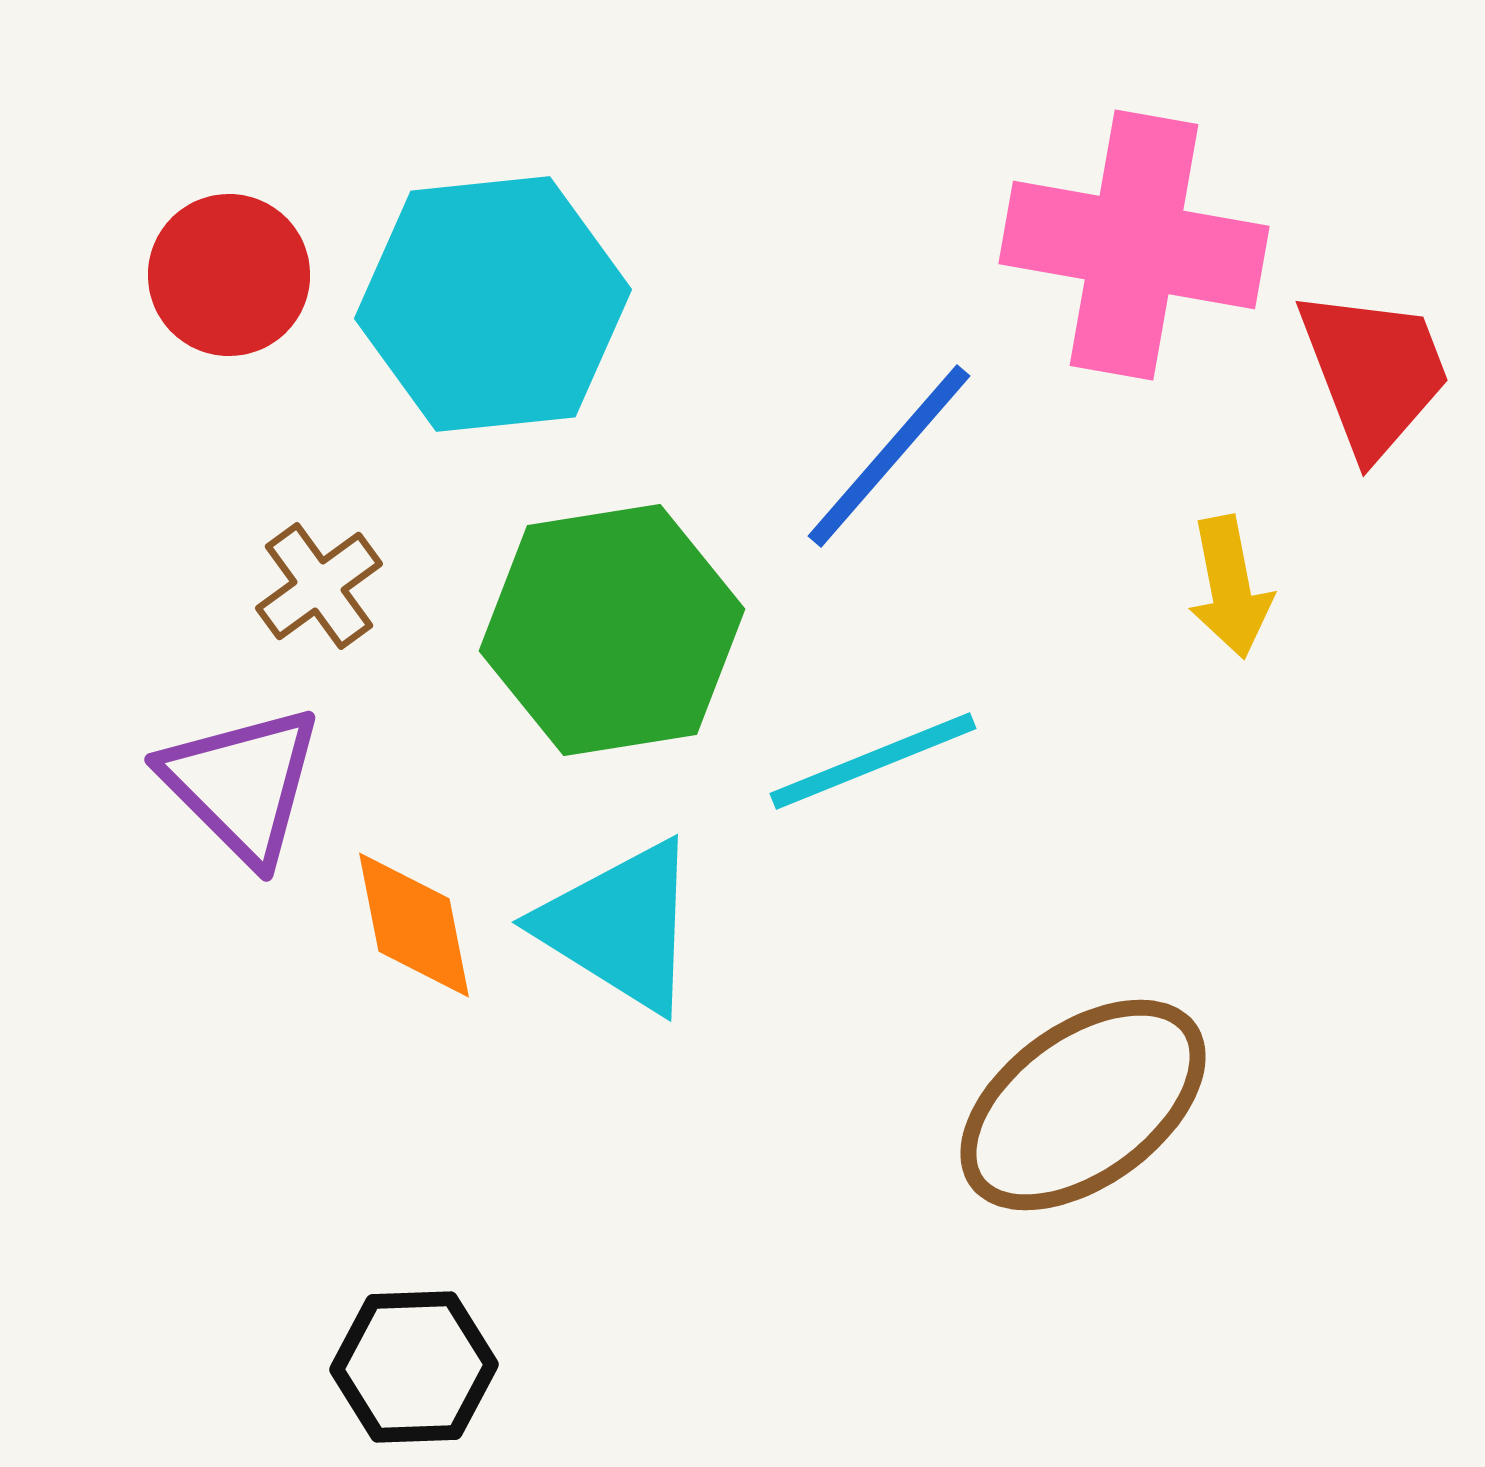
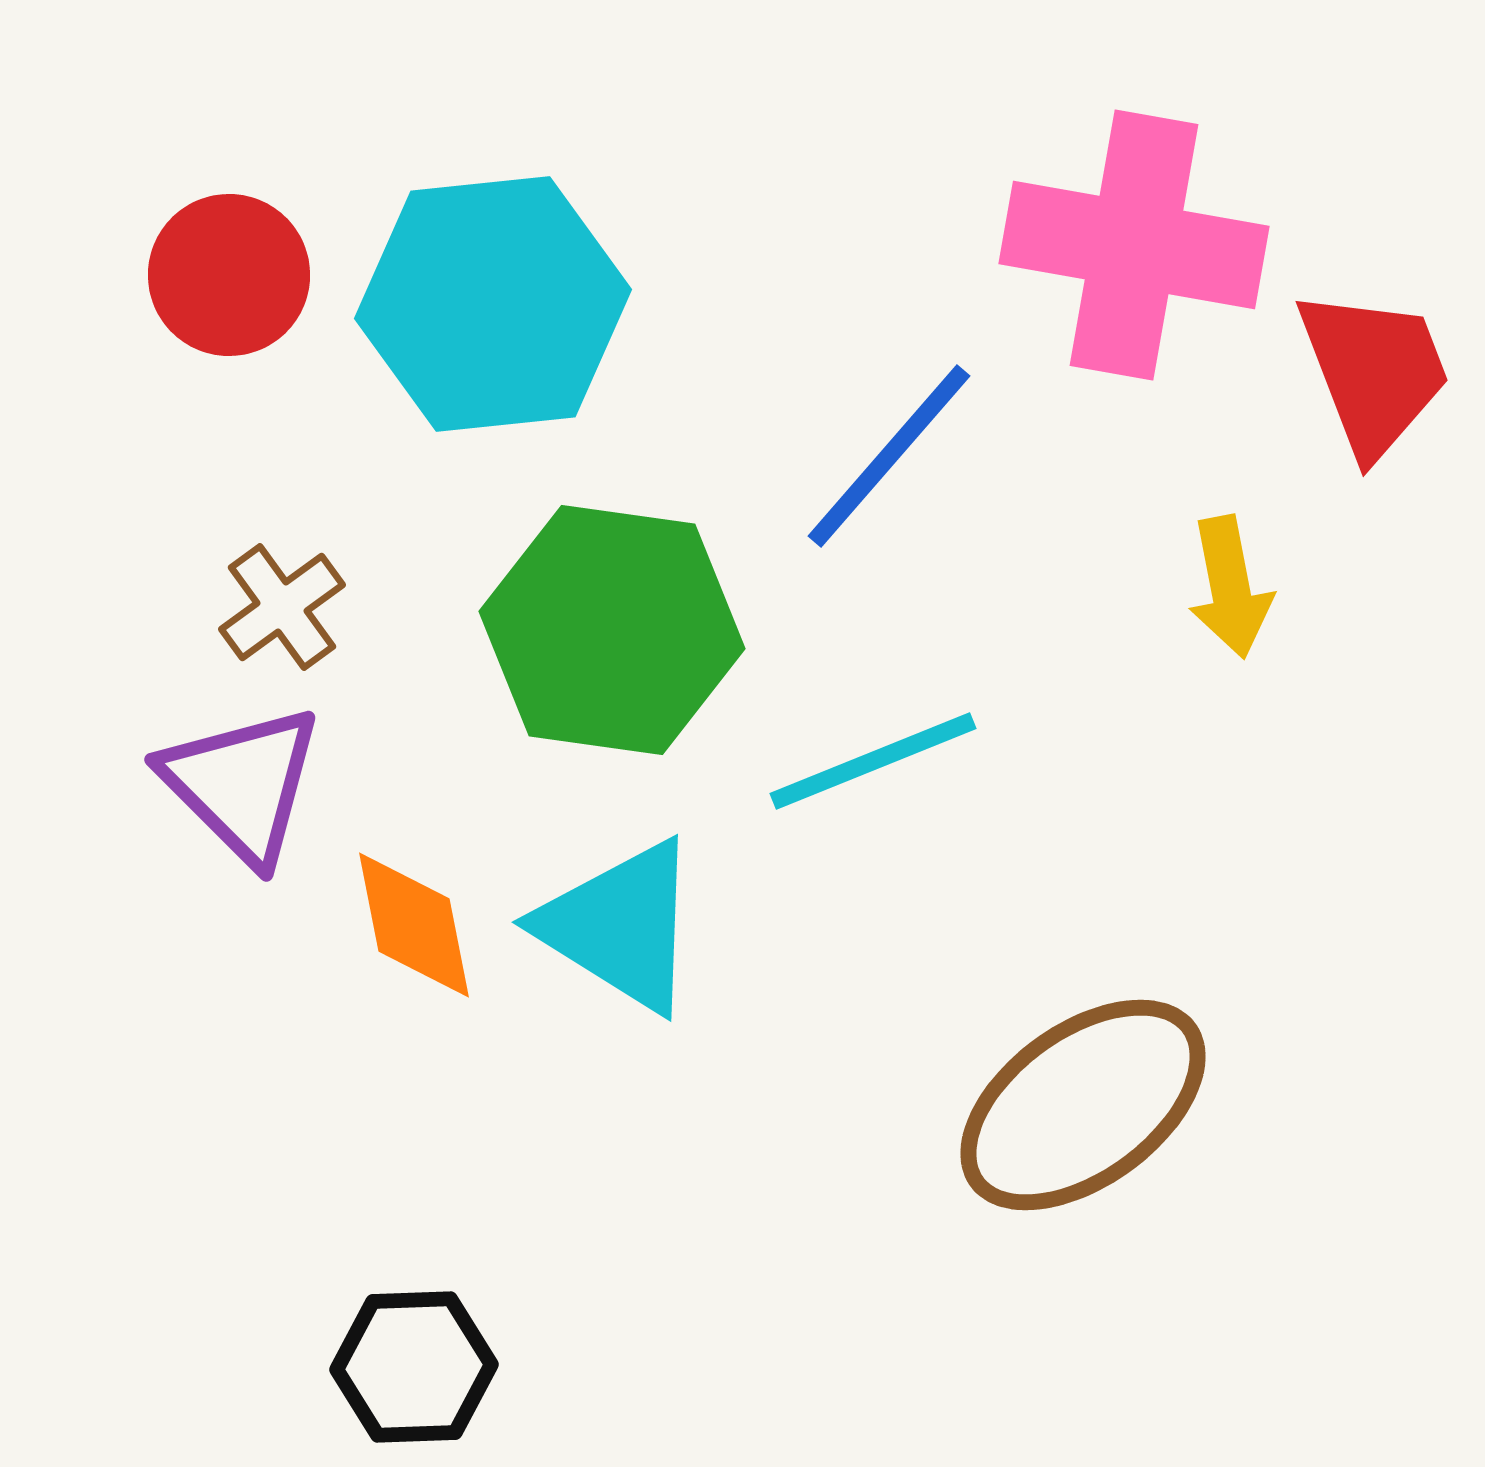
brown cross: moved 37 px left, 21 px down
green hexagon: rotated 17 degrees clockwise
